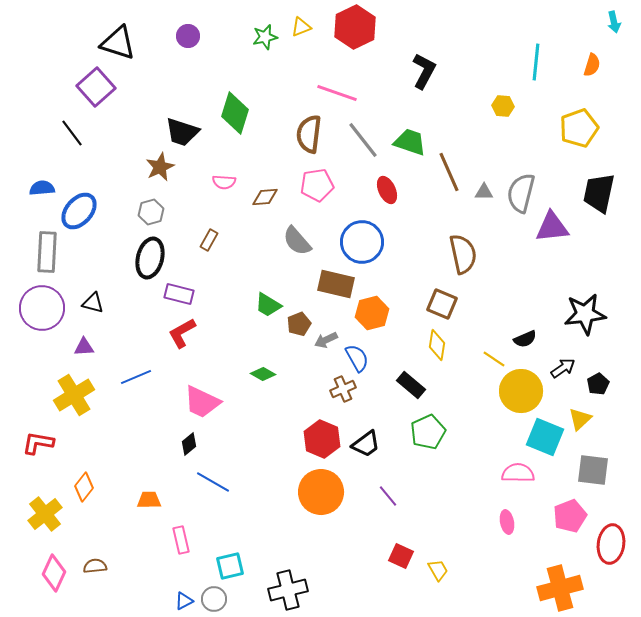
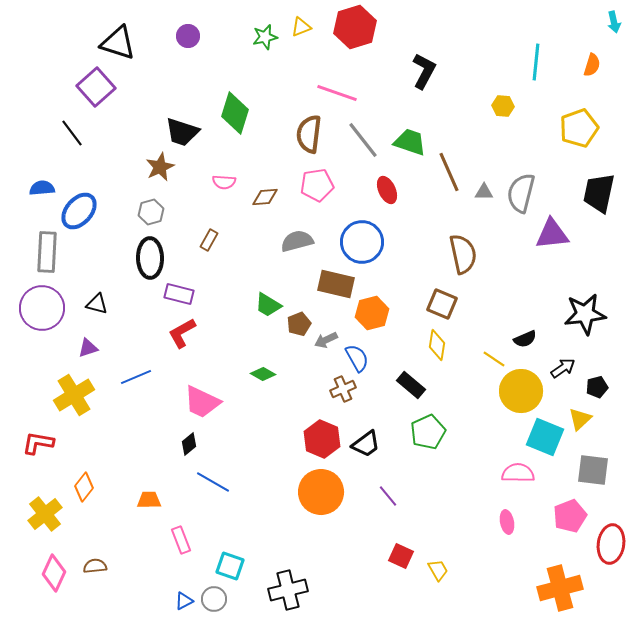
red hexagon at (355, 27): rotated 9 degrees clockwise
purple triangle at (552, 227): moved 7 px down
gray semicircle at (297, 241): rotated 116 degrees clockwise
black ellipse at (150, 258): rotated 15 degrees counterclockwise
black triangle at (93, 303): moved 4 px right, 1 px down
purple triangle at (84, 347): moved 4 px right, 1 px down; rotated 15 degrees counterclockwise
black pentagon at (598, 384): moved 1 px left, 3 px down; rotated 15 degrees clockwise
pink rectangle at (181, 540): rotated 8 degrees counterclockwise
cyan square at (230, 566): rotated 32 degrees clockwise
